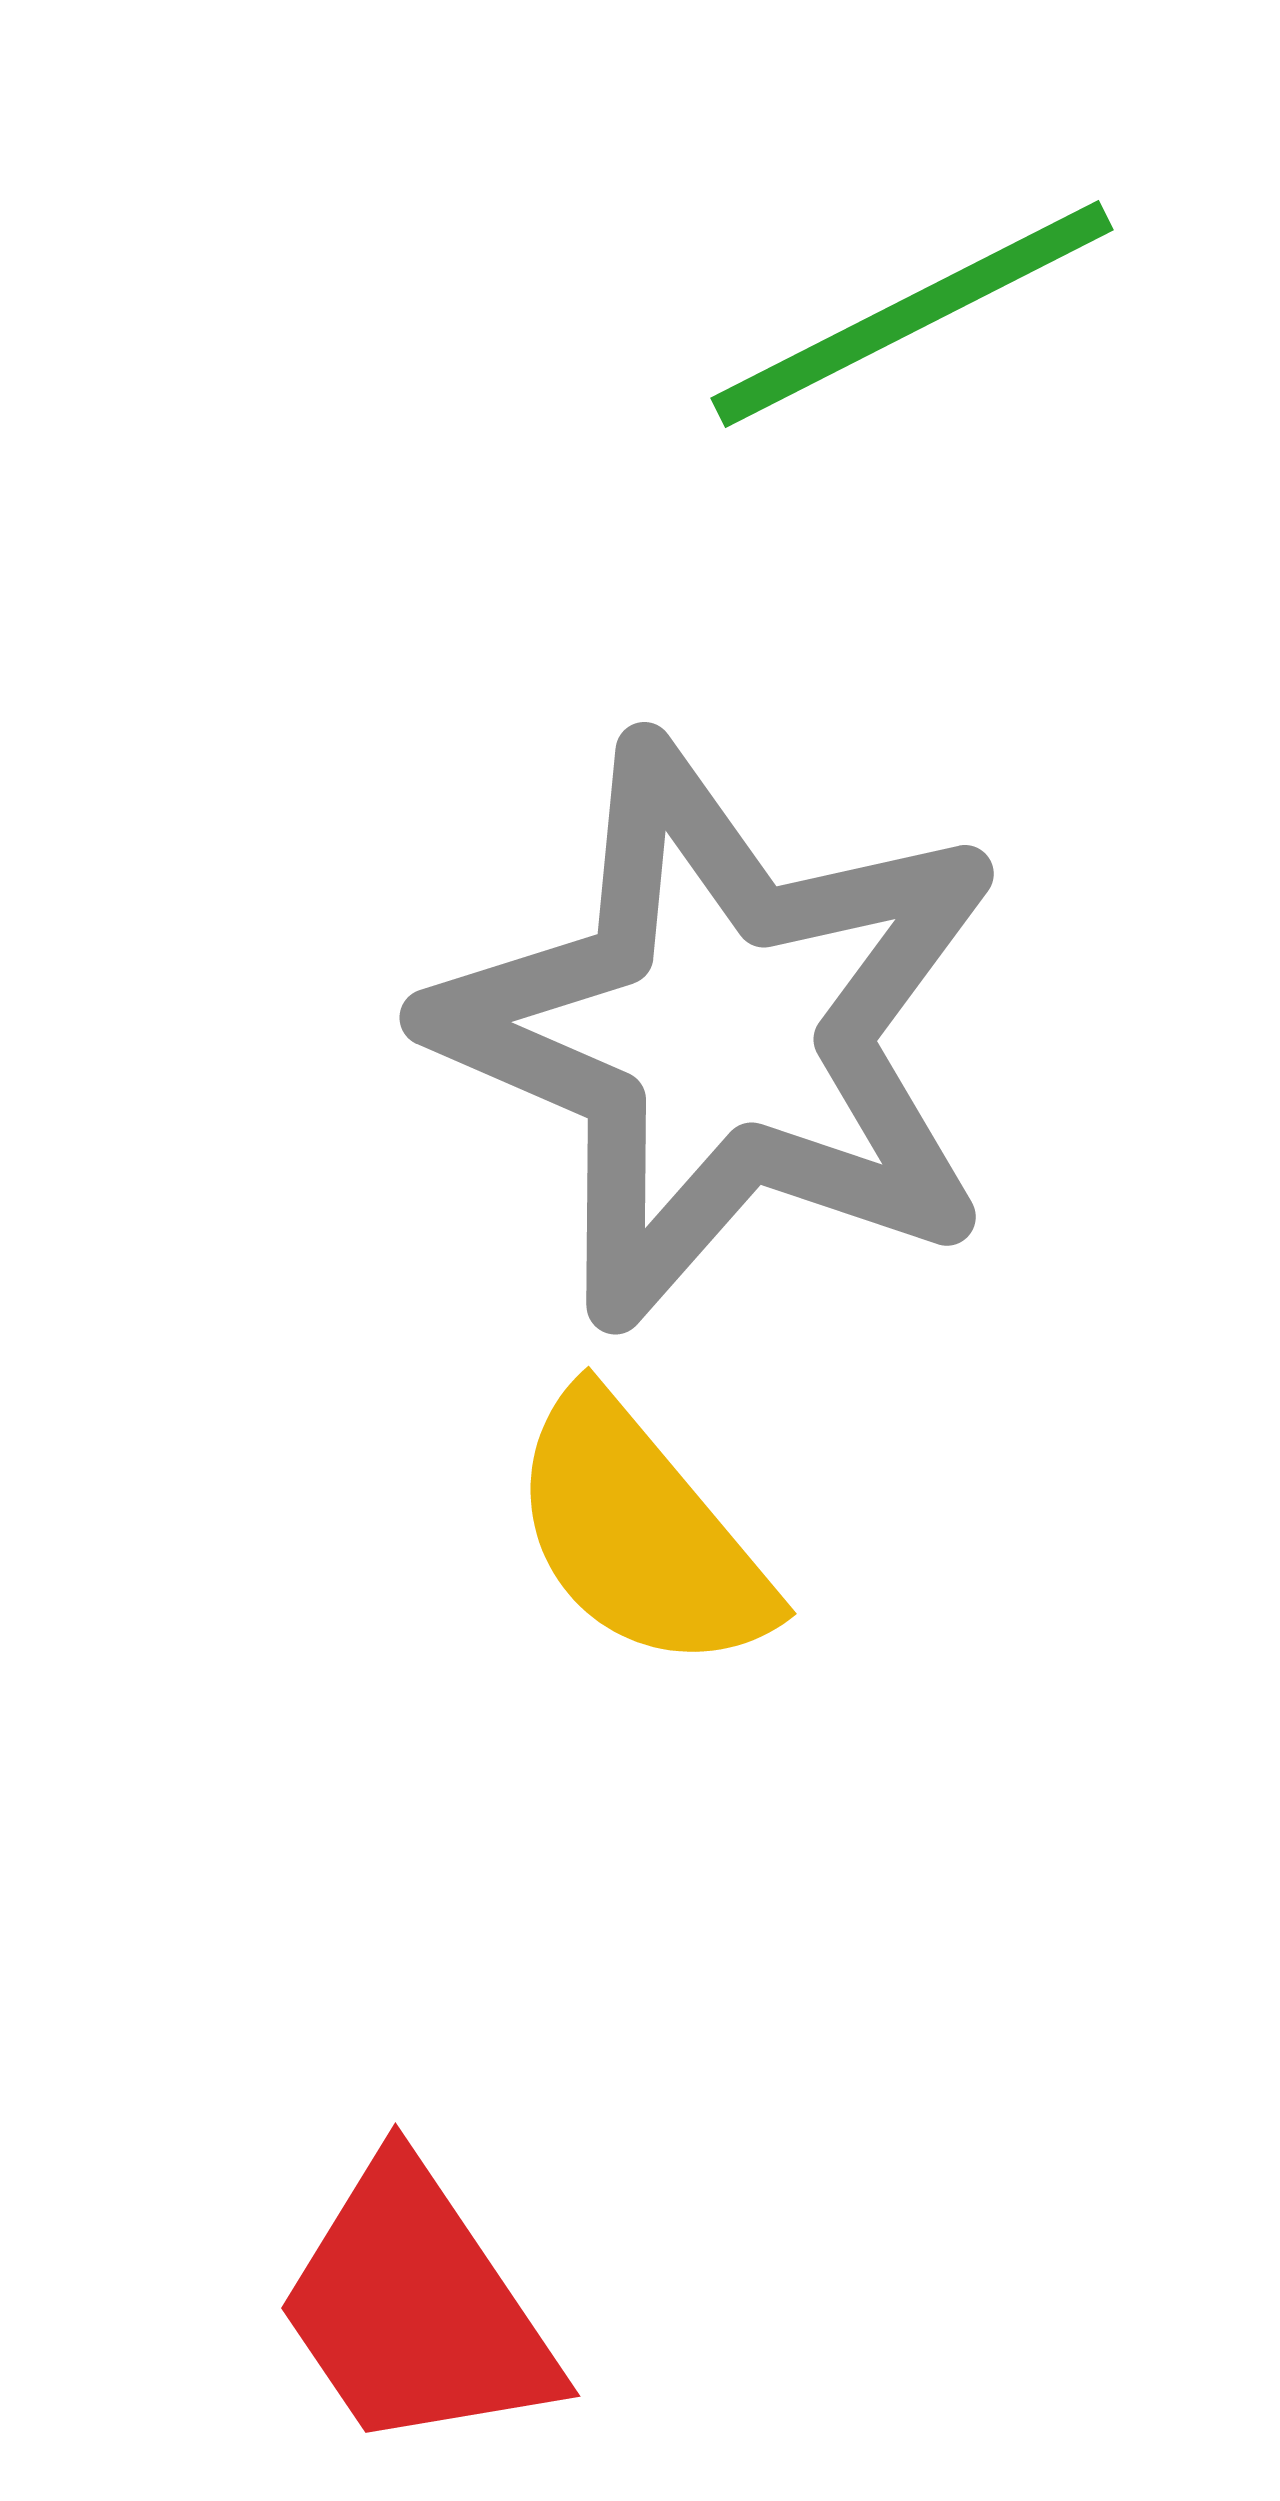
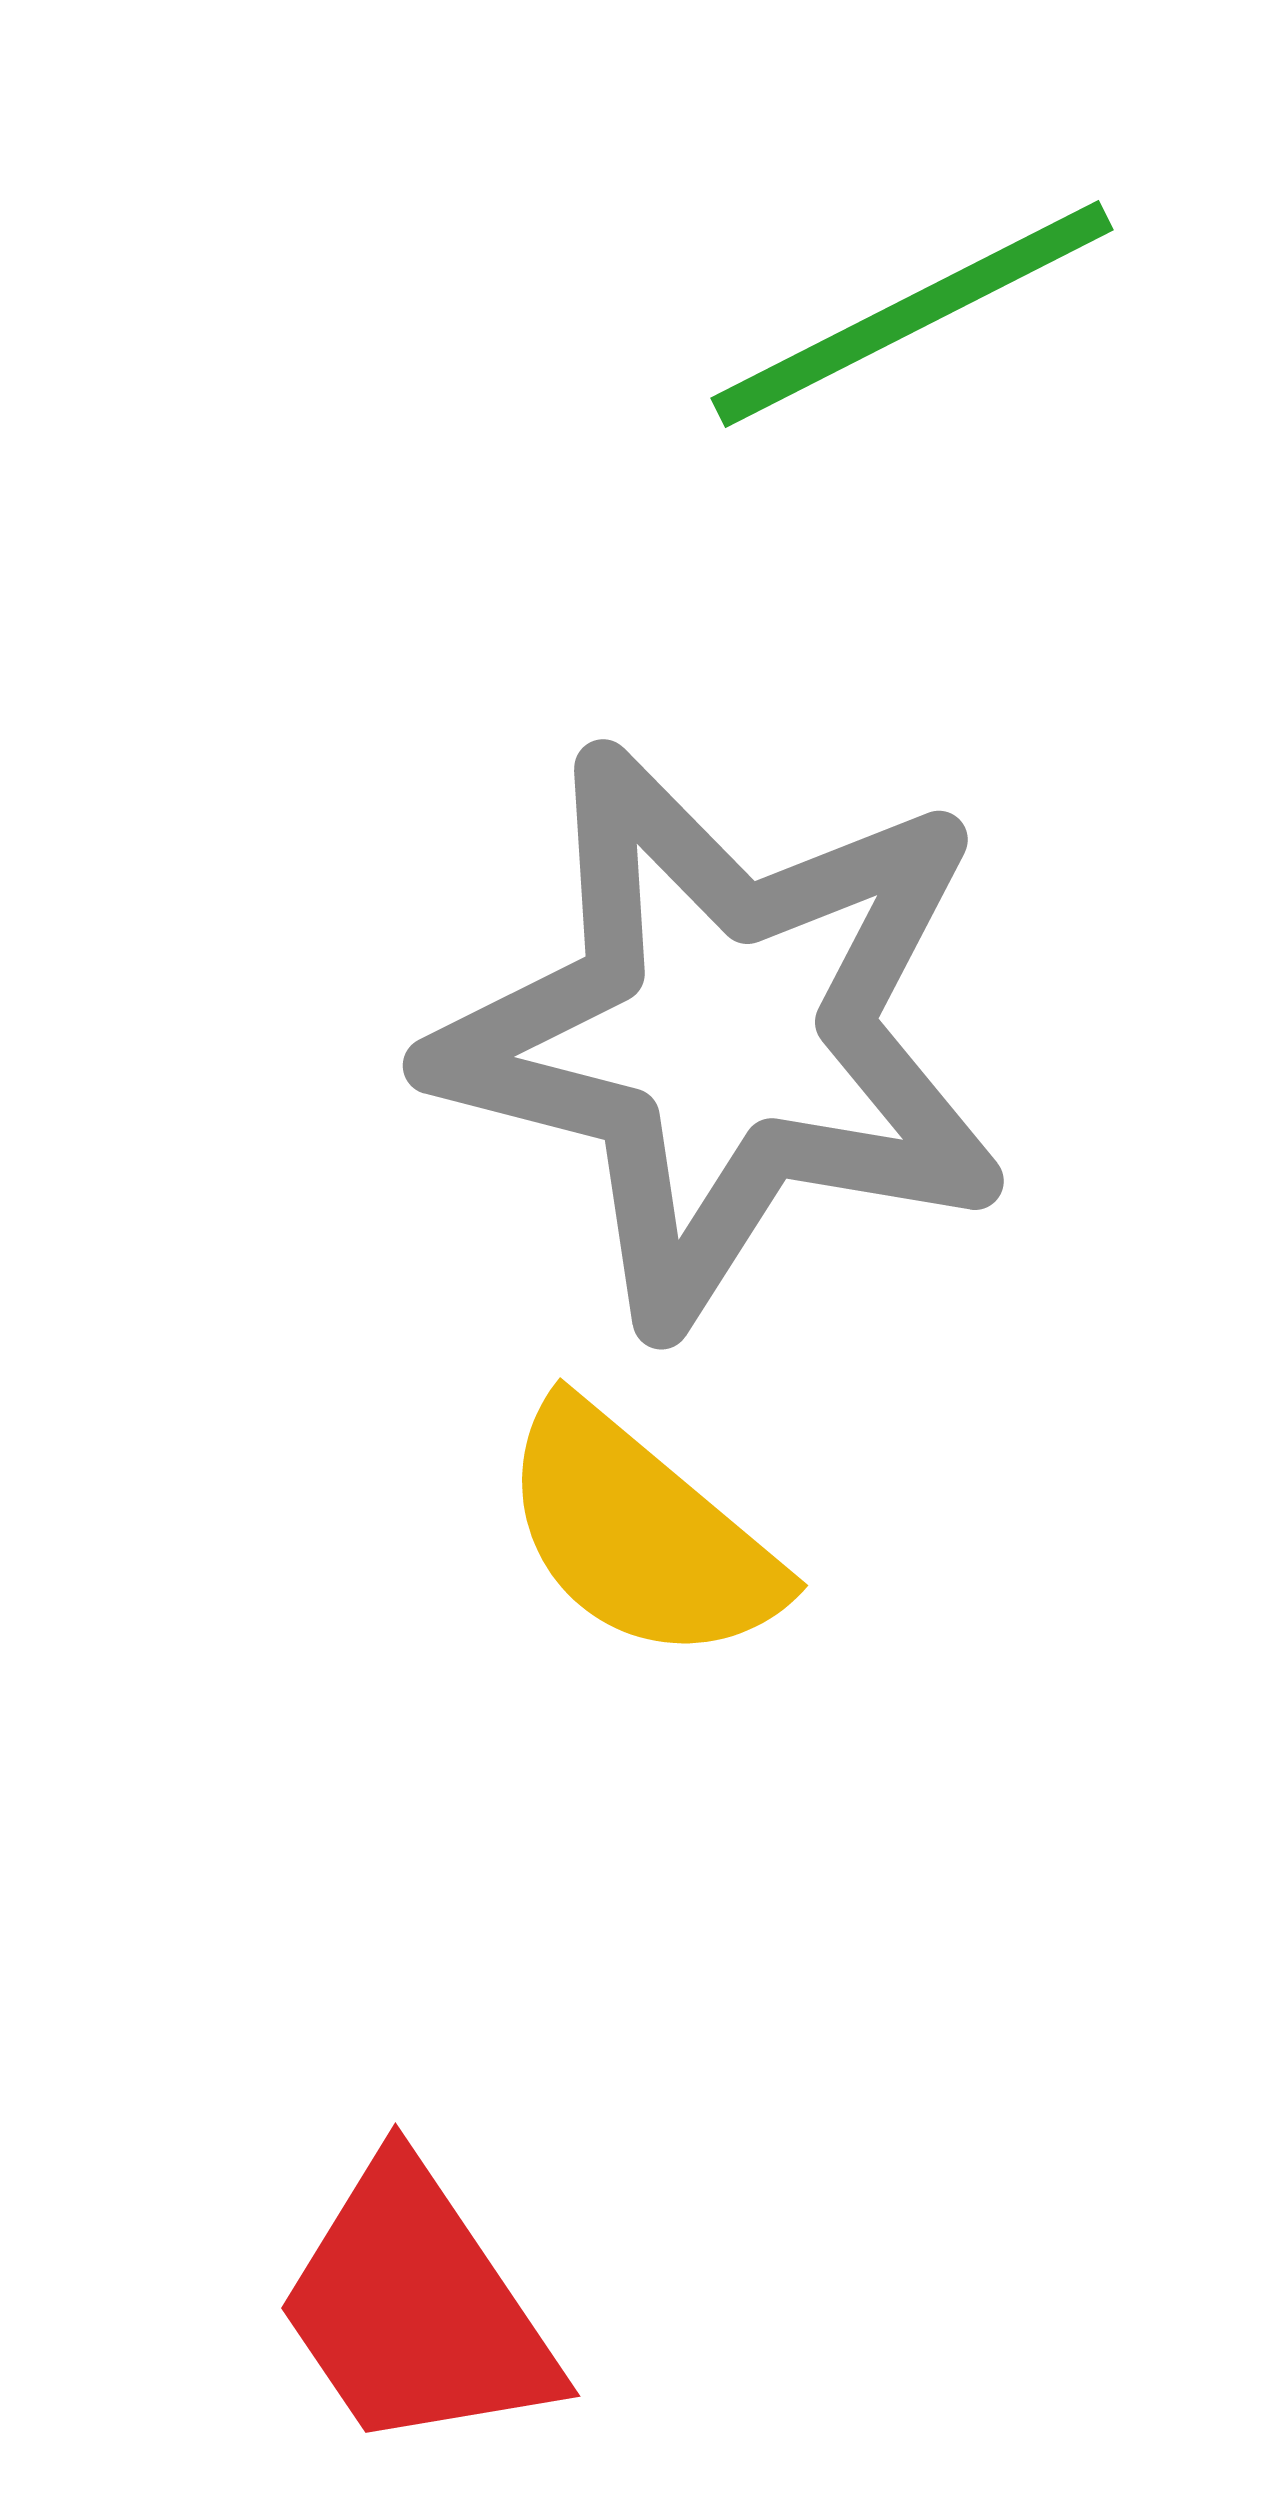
gray star: moved 2 px right, 2 px down; rotated 9 degrees counterclockwise
yellow semicircle: rotated 10 degrees counterclockwise
